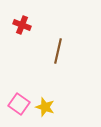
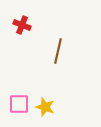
pink square: rotated 35 degrees counterclockwise
